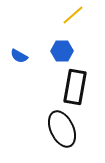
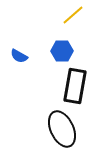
black rectangle: moved 1 px up
